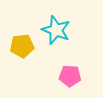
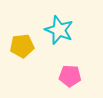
cyan star: moved 3 px right
